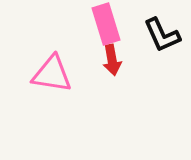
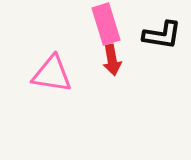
black L-shape: rotated 57 degrees counterclockwise
